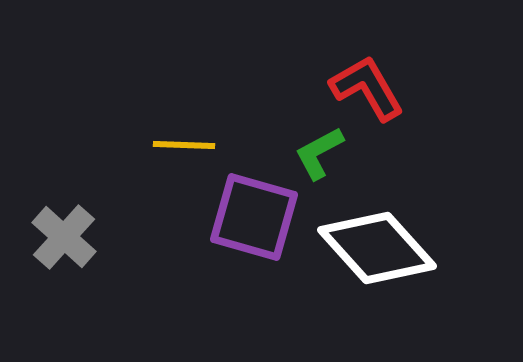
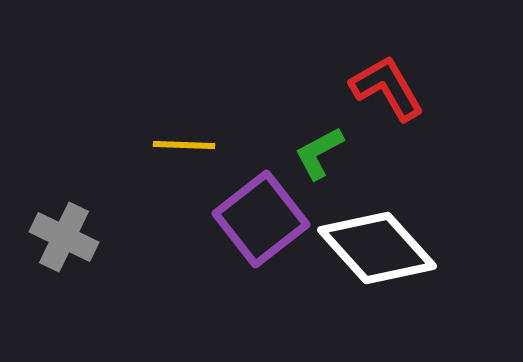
red L-shape: moved 20 px right
purple square: moved 7 px right, 2 px down; rotated 36 degrees clockwise
gray cross: rotated 16 degrees counterclockwise
